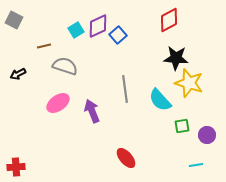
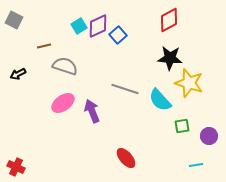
cyan square: moved 3 px right, 4 px up
black star: moved 6 px left
gray line: rotated 64 degrees counterclockwise
pink ellipse: moved 5 px right
purple circle: moved 2 px right, 1 px down
red cross: rotated 30 degrees clockwise
